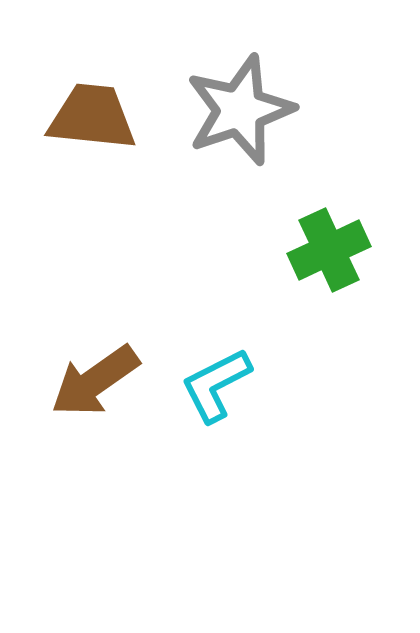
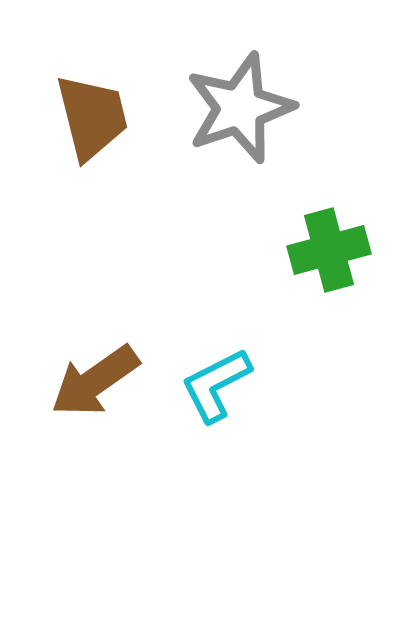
gray star: moved 2 px up
brown trapezoid: rotated 70 degrees clockwise
green cross: rotated 10 degrees clockwise
